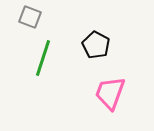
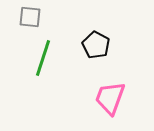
gray square: rotated 15 degrees counterclockwise
pink trapezoid: moved 5 px down
